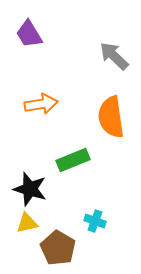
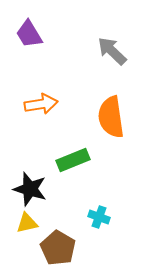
gray arrow: moved 2 px left, 5 px up
cyan cross: moved 4 px right, 4 px up
